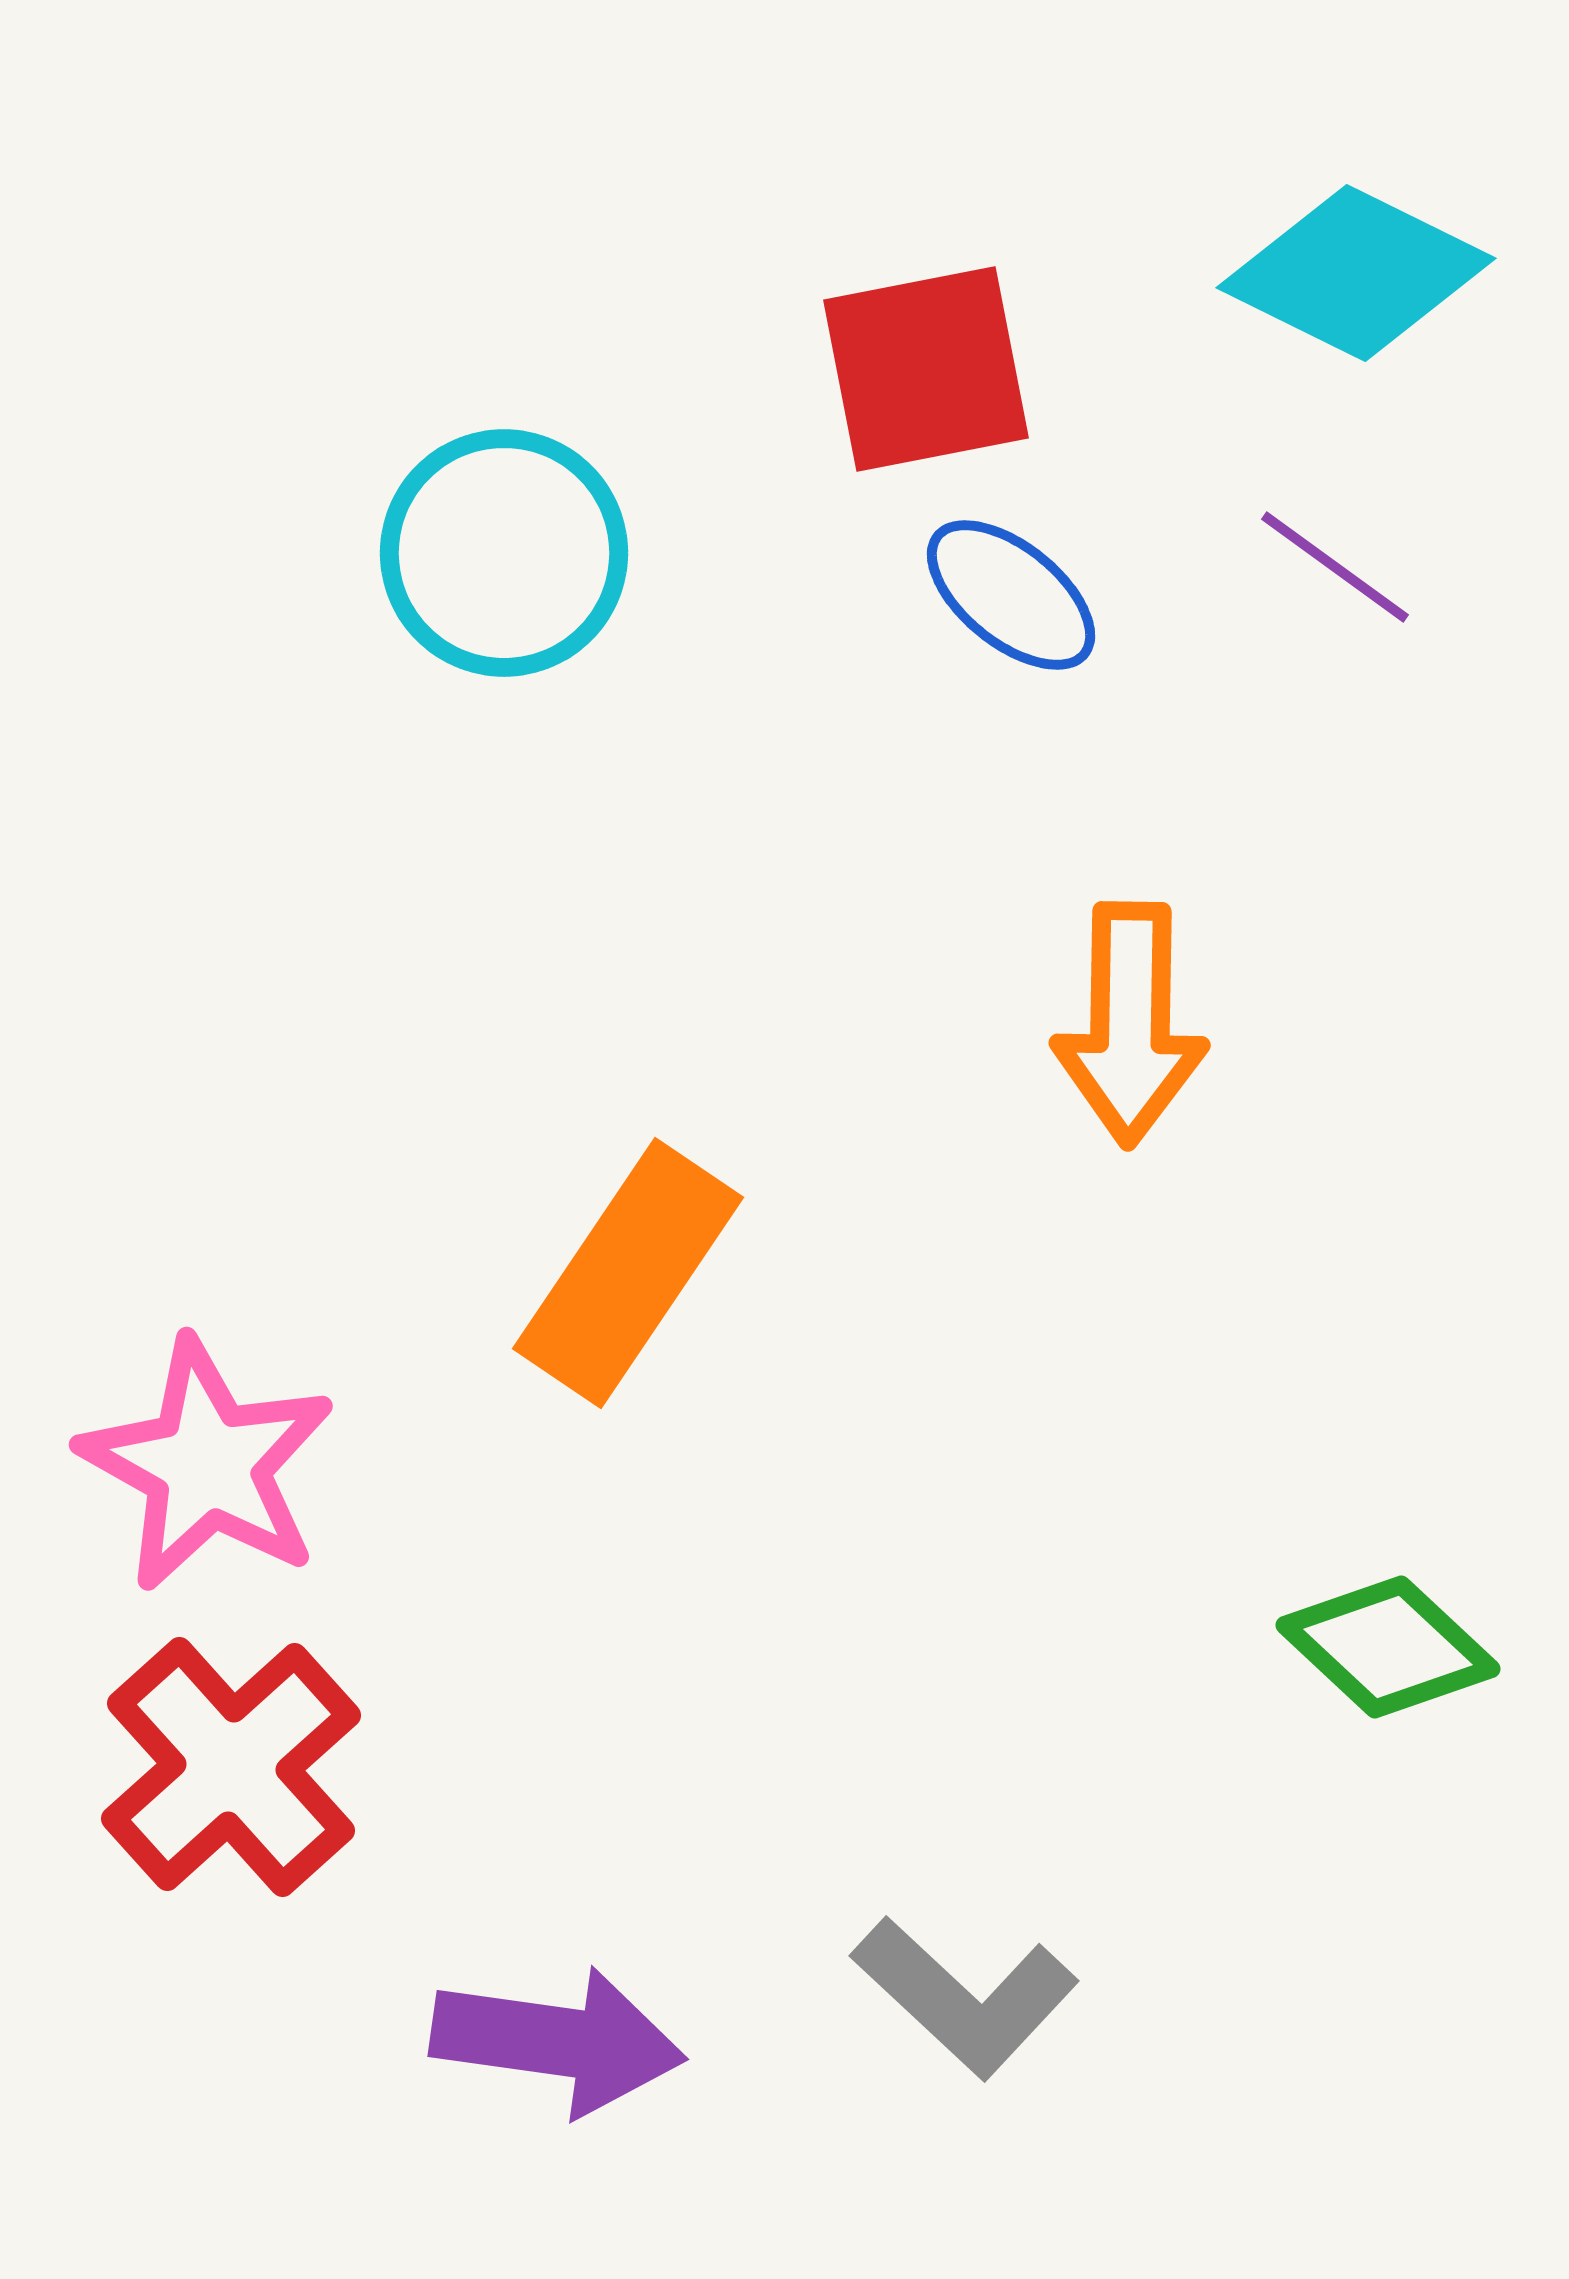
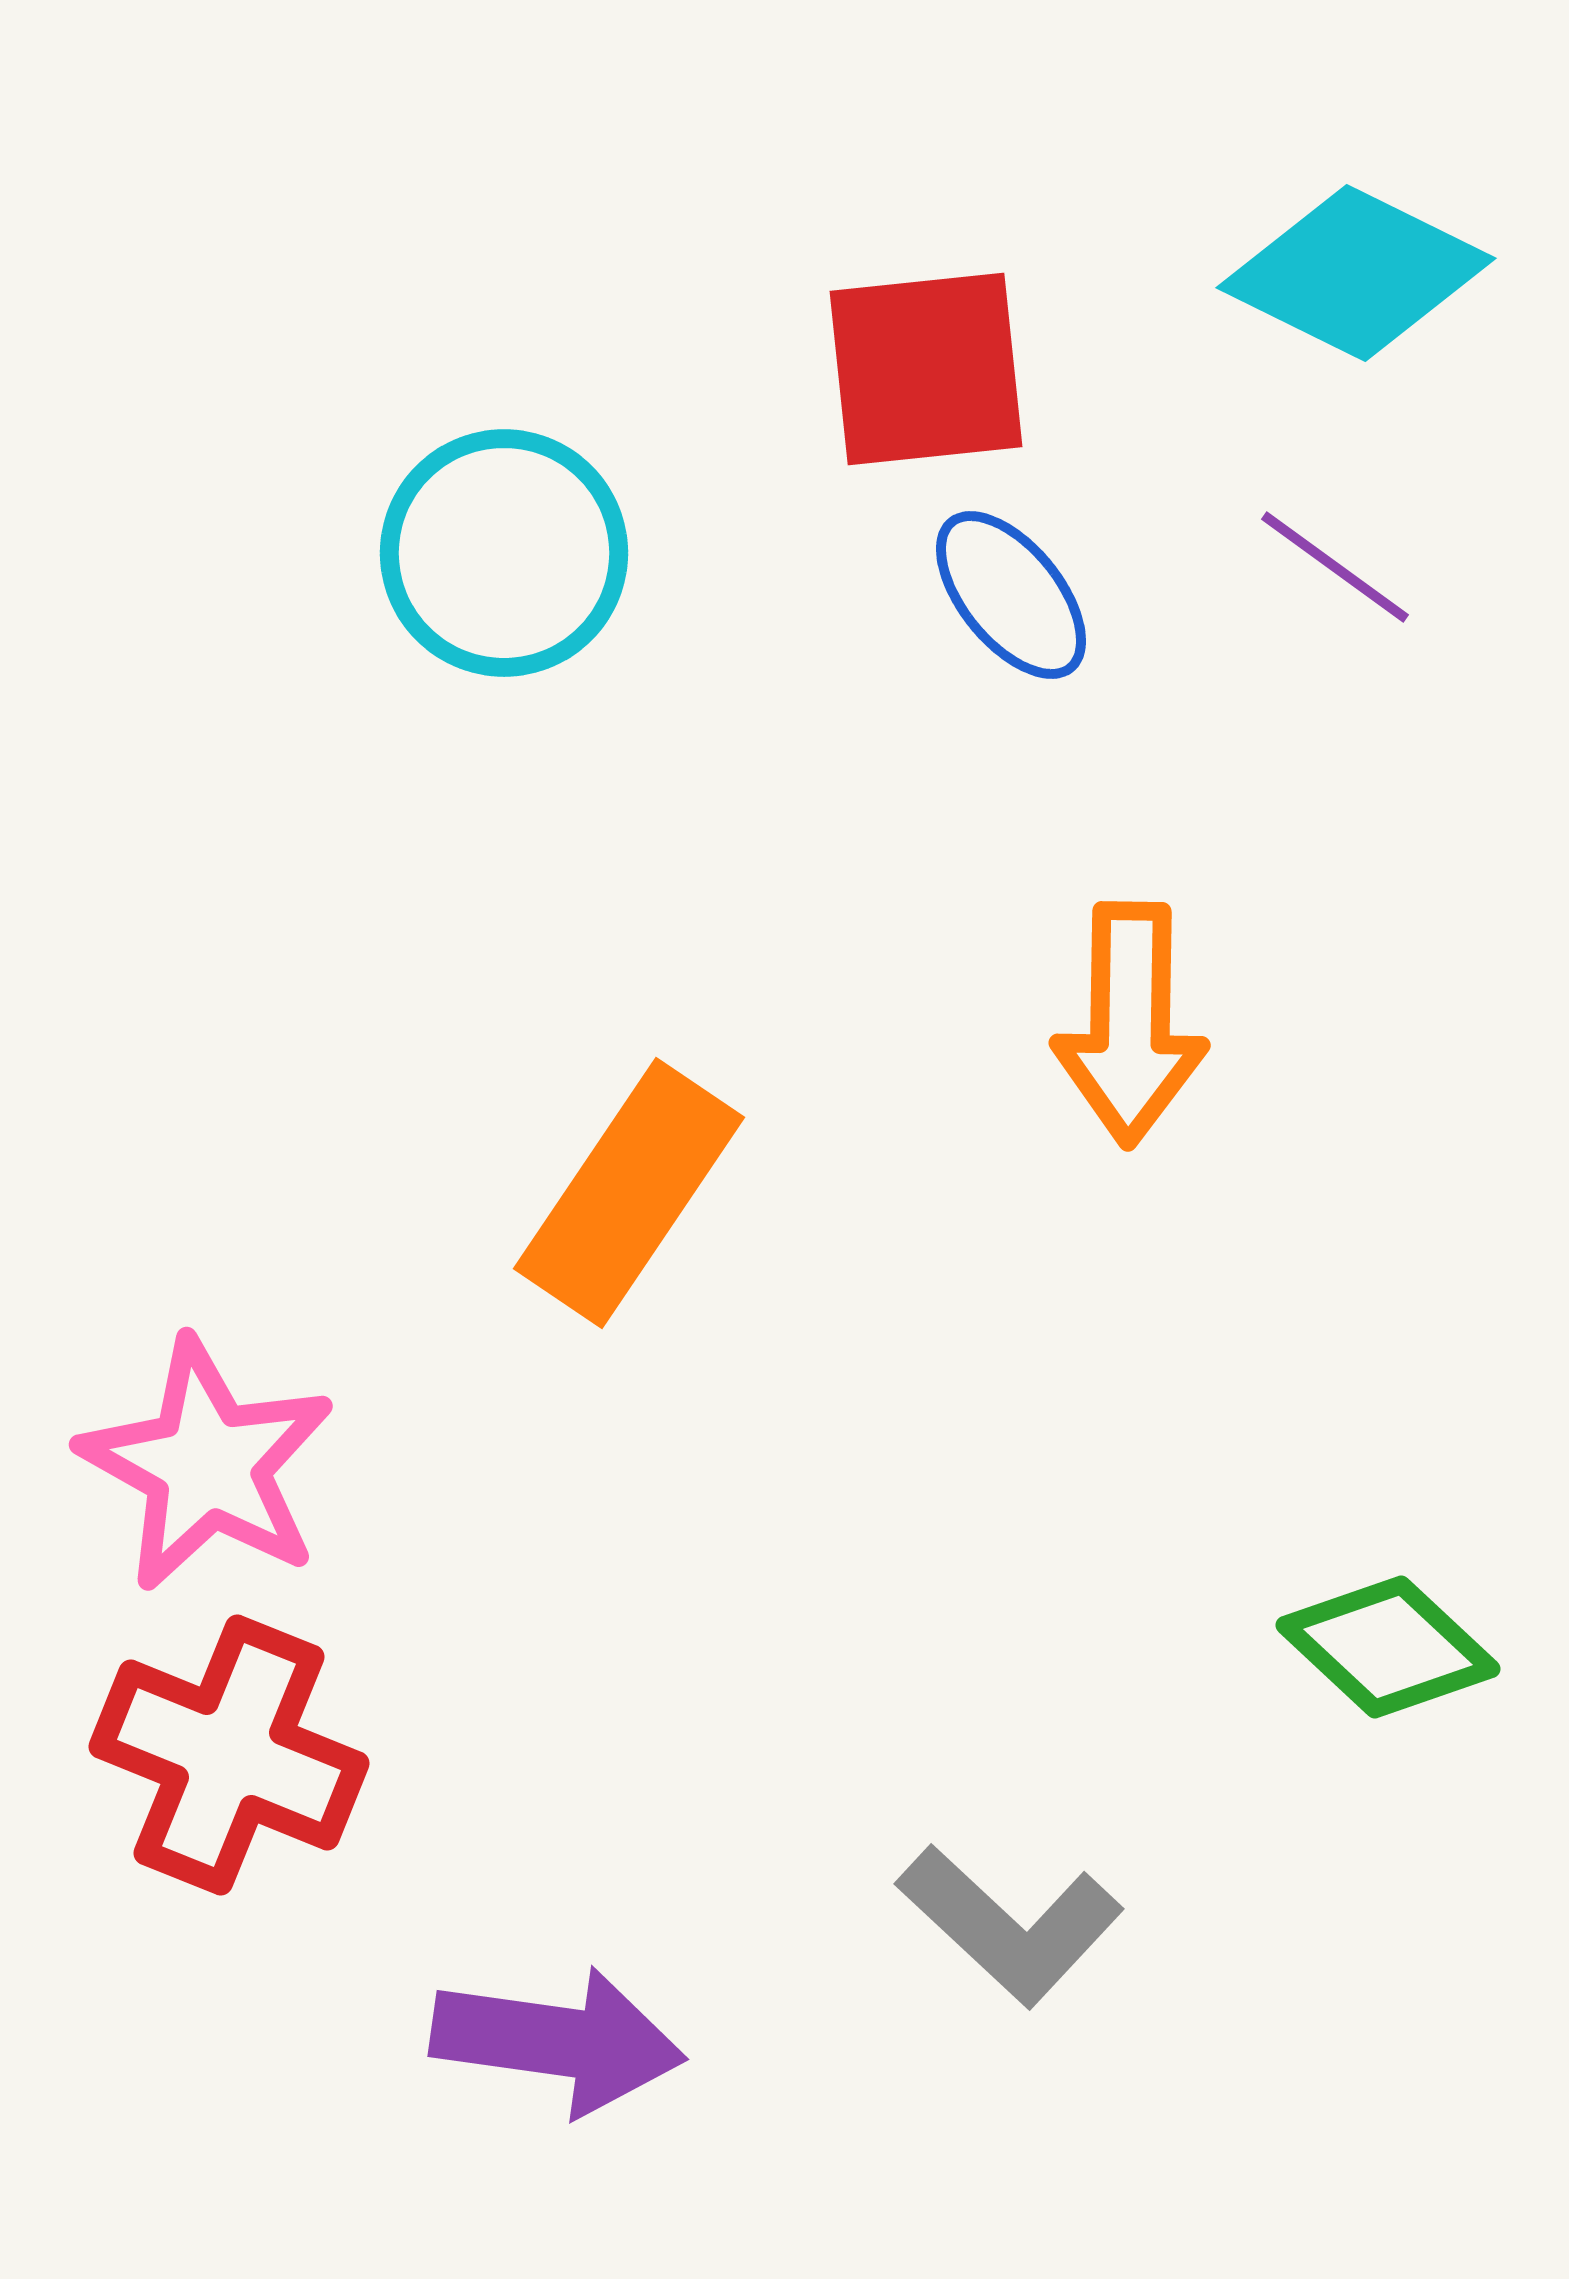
red square: rotated 5 degrees clockwise
blue ellipse: rotated 12 degrees clockwise
orange rectangle: moved 1 px right, 80 px up
red cross: moved 2 px left, 12 px up; rotated 26 degrees counterclockwise
gray L-shape: moved 45 px right, 72 px up
